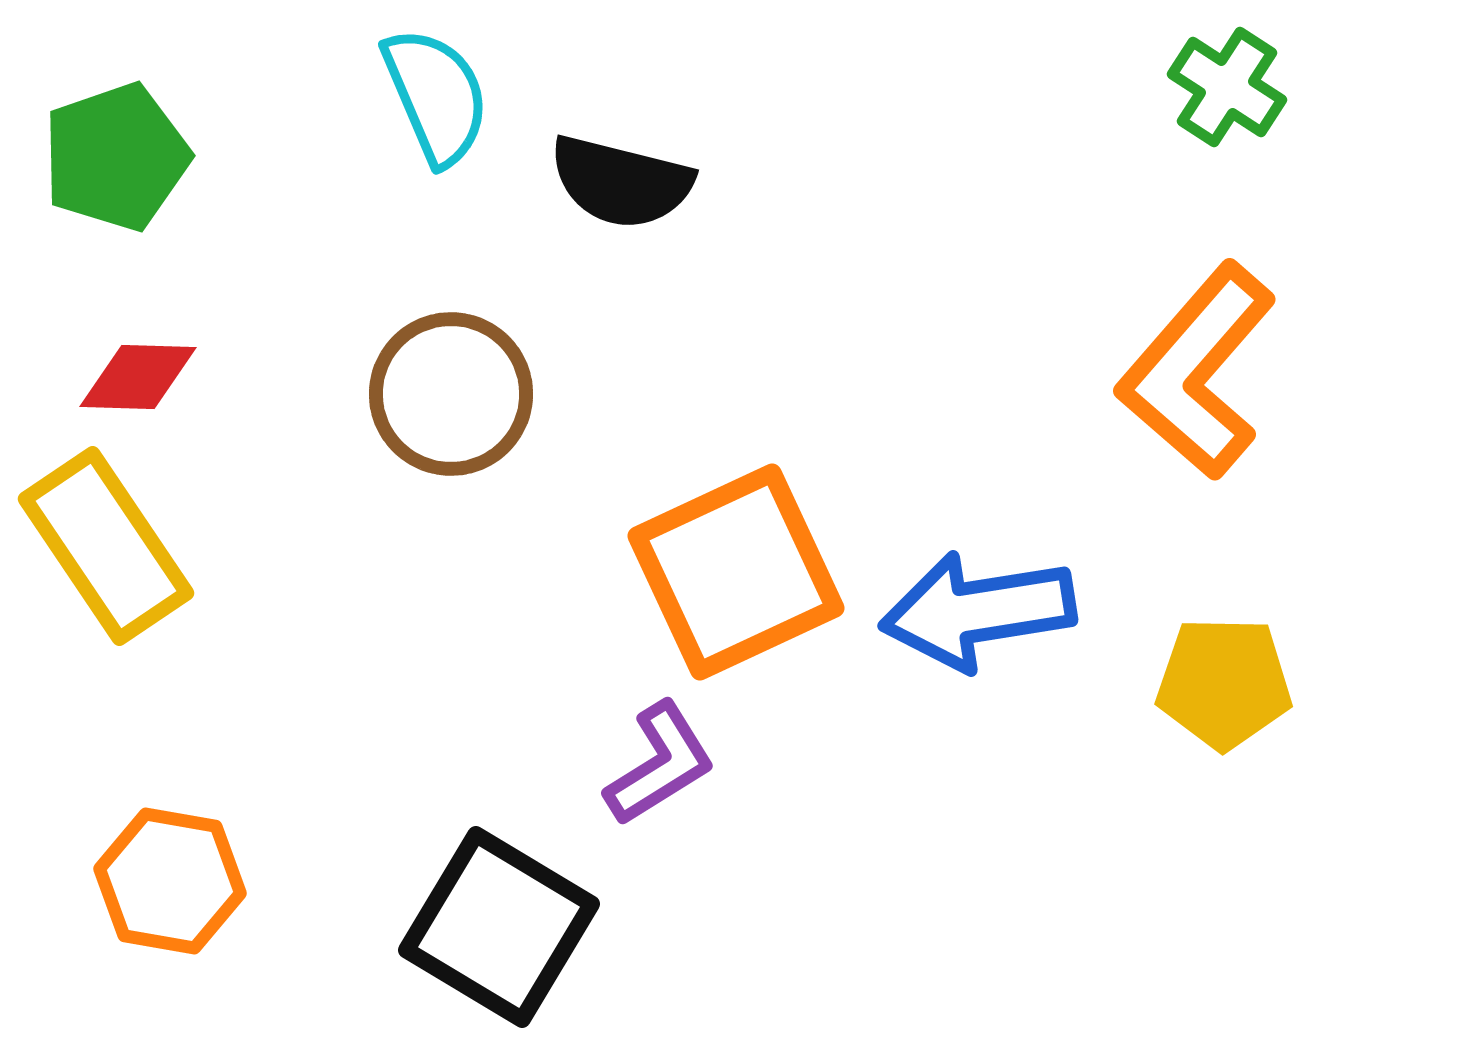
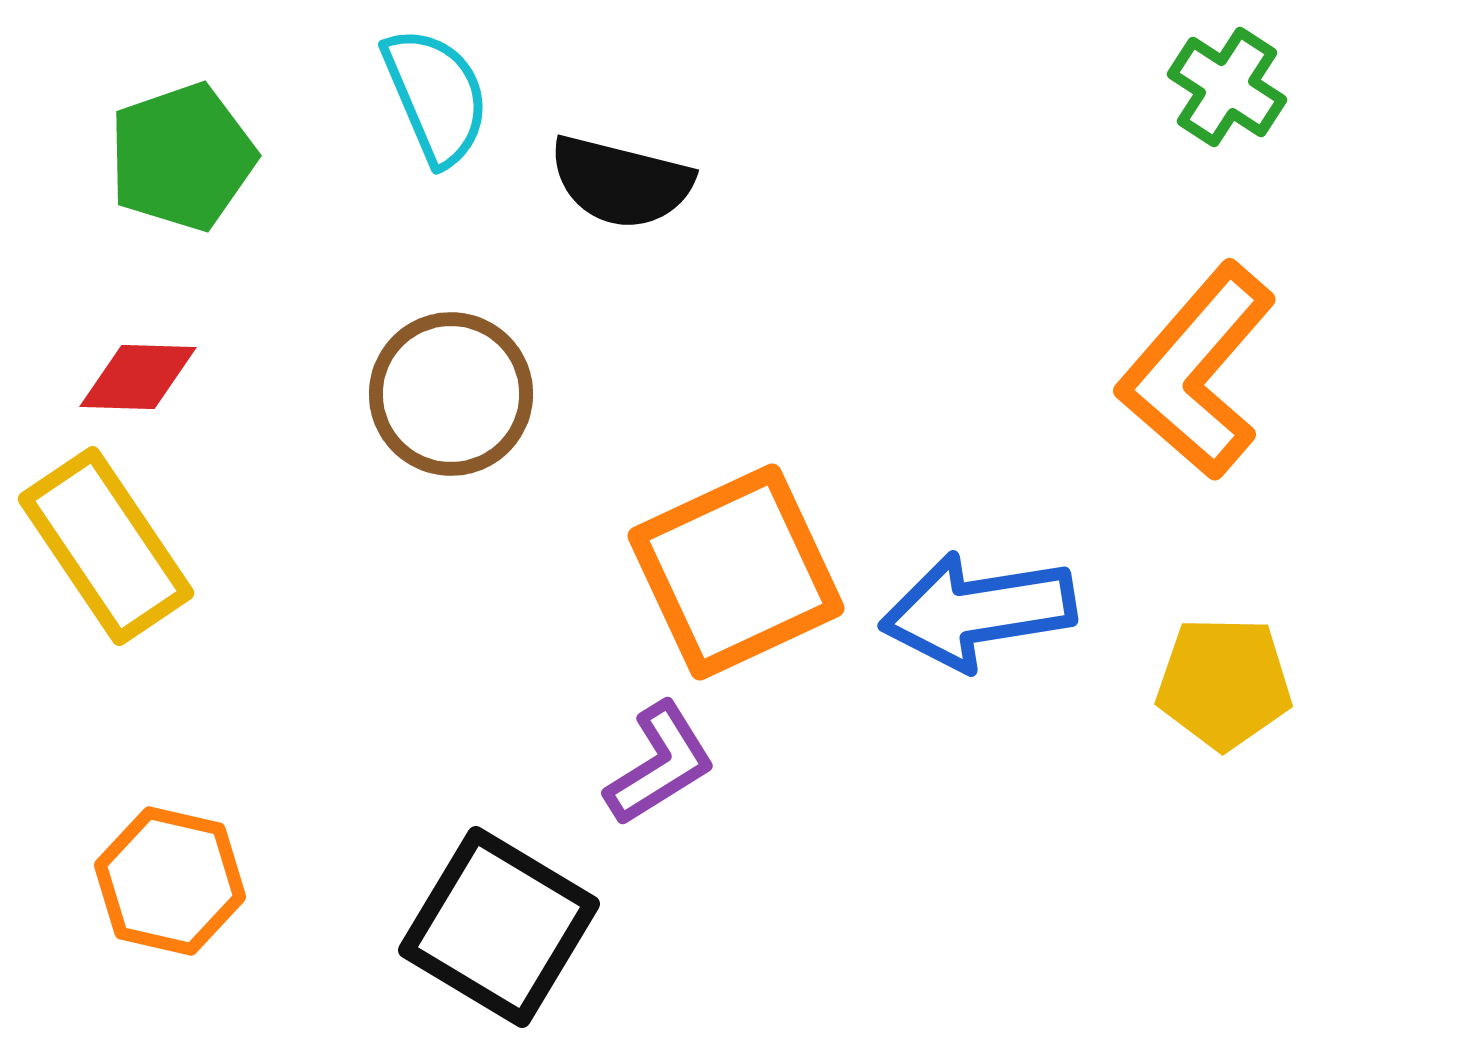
green pentagon: moved 66 px right
orange hexagon: rotated 3 degrees clockwise
